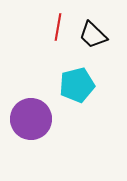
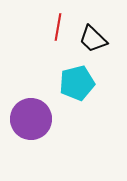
black trapezoid: moved 4 px down
cyan pentagon: moved 2 px up
